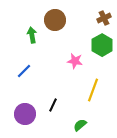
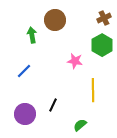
yellow line: rotated 20 degrees counterclockwise
